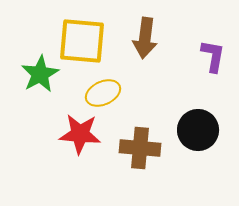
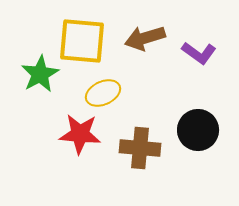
brown arrow: rotated 66 degrees clockwise
purple L-shape: moved 14 px left, 3 px up; rotated 116 degrees clockwise
